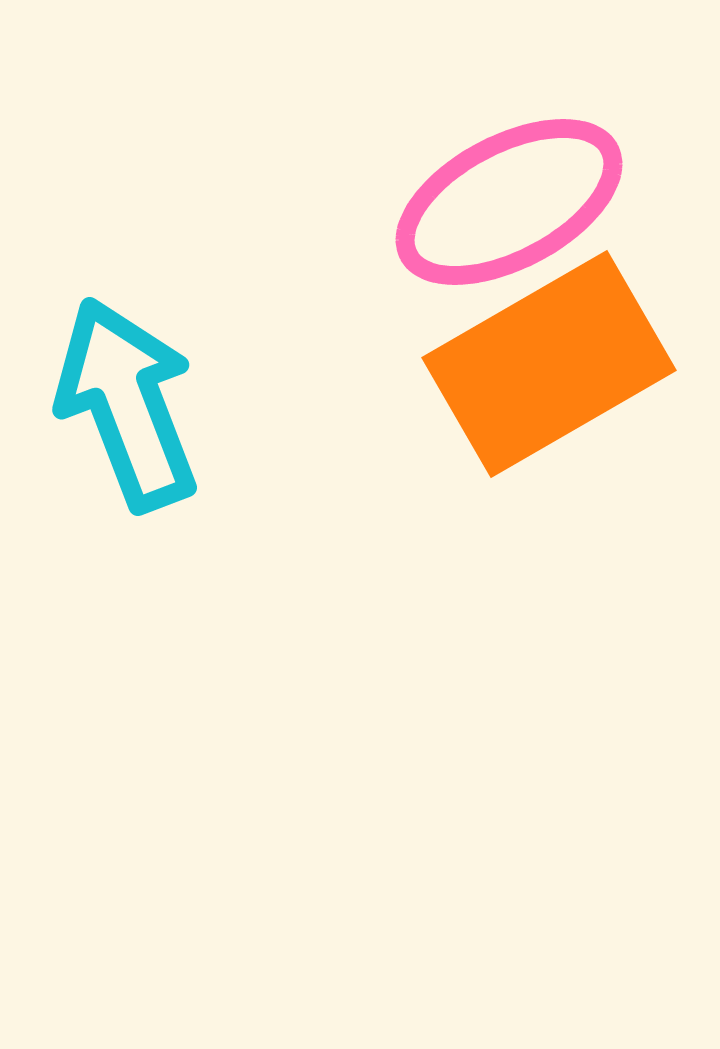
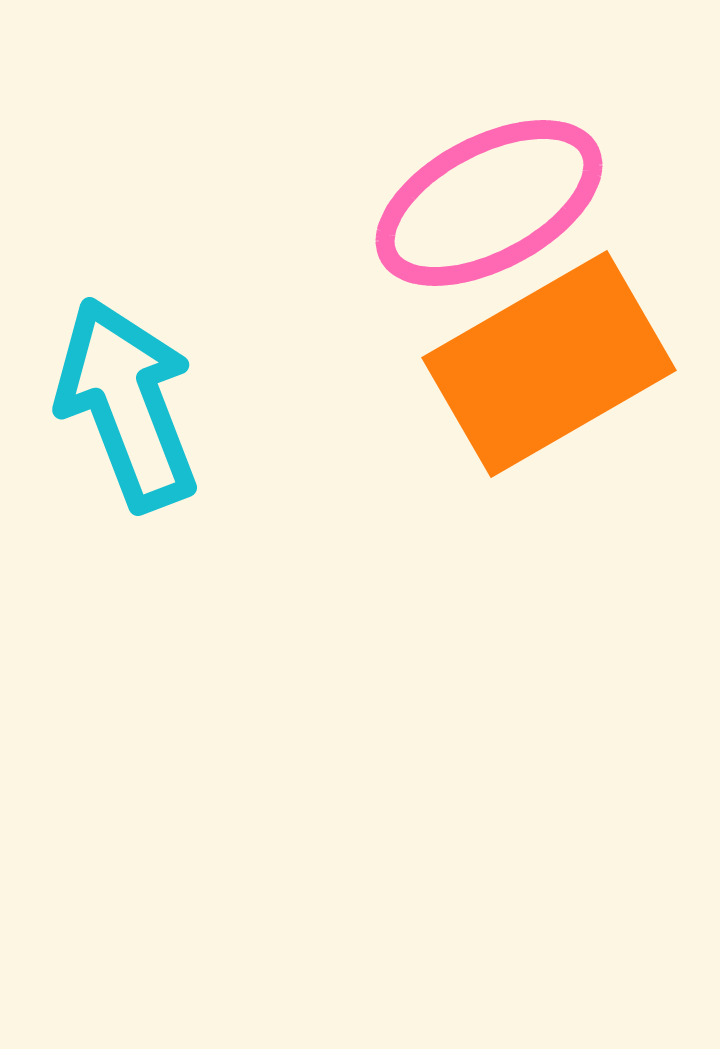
pink ellipse: moved 20 px left, 1 px down
